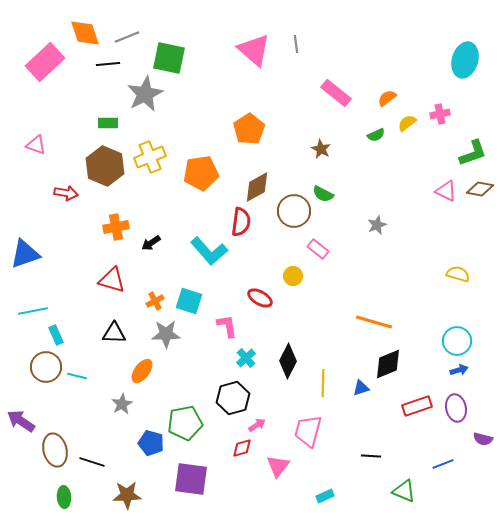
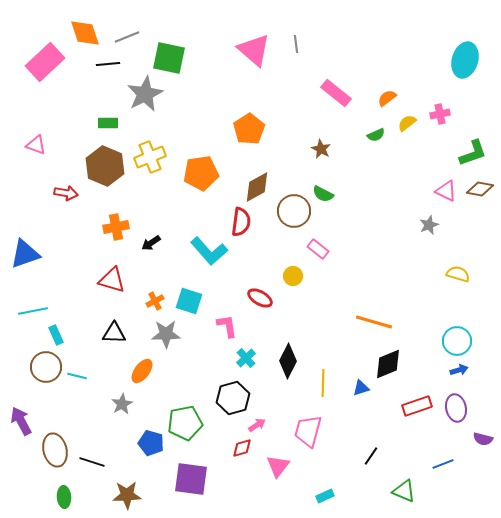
gray star at (377, 225): moved 52 px right
purple arrow at (21, 421): rotated 28 degrees clockwise
black line at (371, 456): rotated 60 degrees counterclockwise
